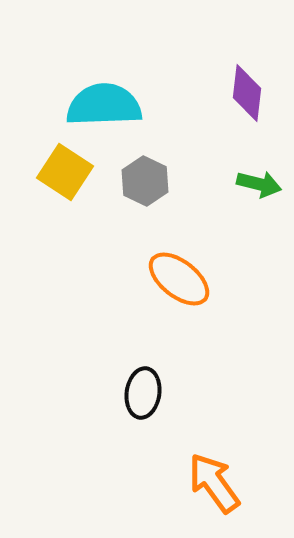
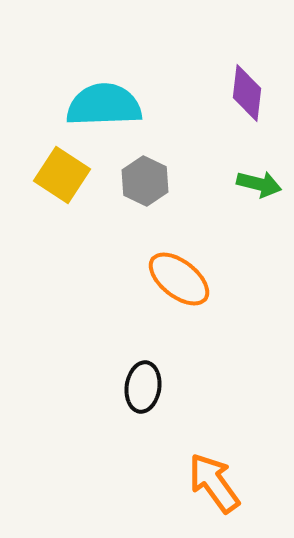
yellow square: moved 3 px left, 3 px down
black ellipse: moved 6 px up
